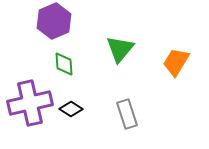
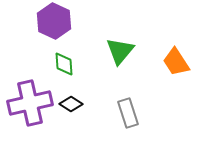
purple hexagon: rotated 12 degrees counterclockwise
green triangle: moved 2 px down
orange trapezoid: rotated 64 degrees counterclockwise
black diamond: moved 5 px up
gray rectangle: moved 1 px right, 1 px up
